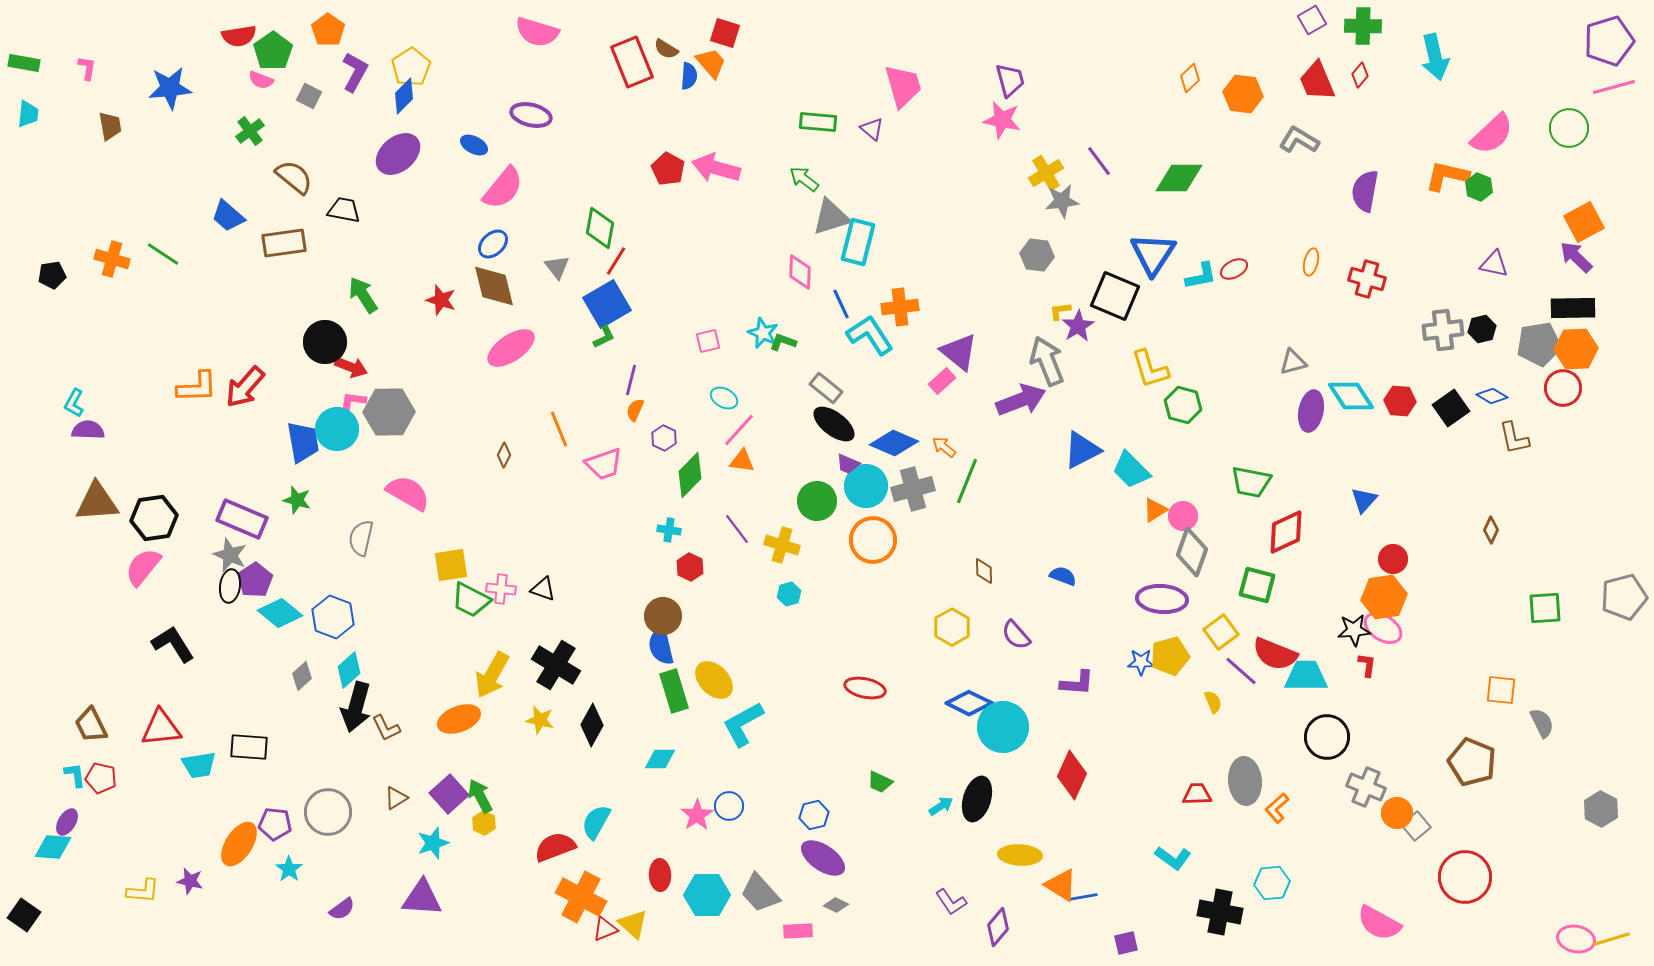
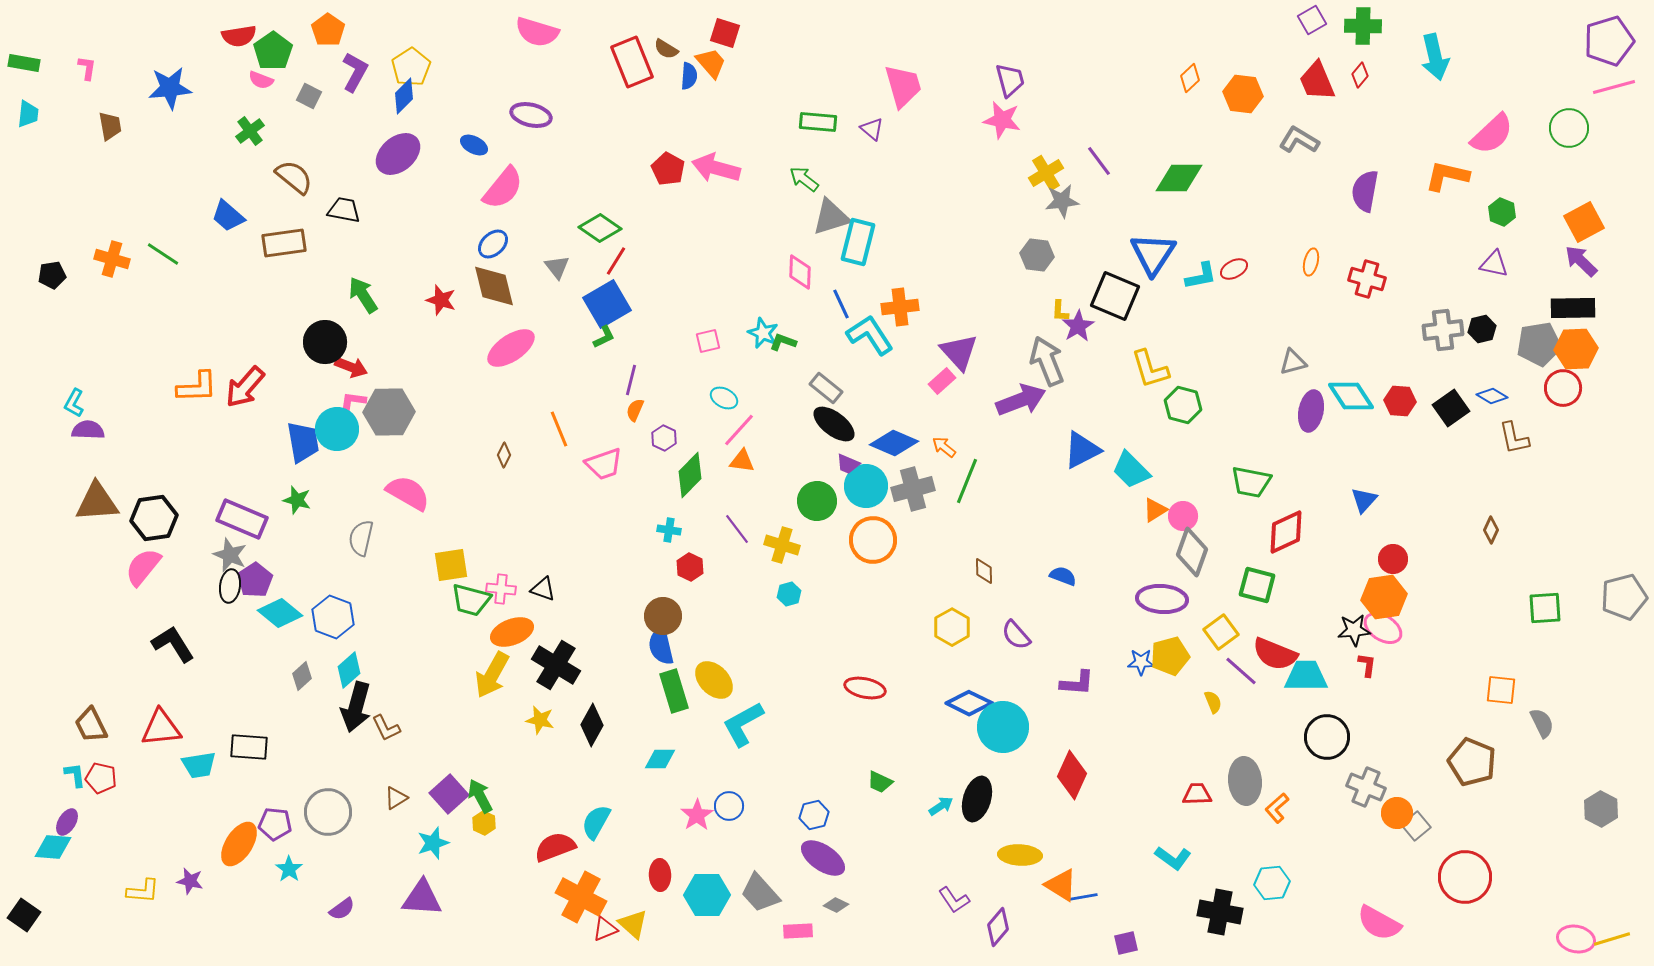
green hexagon at (1479, 187): moved 23 px right, 25 px down
green diamond at (600, 228): rotated 66 degrees counterclockwise
purple arrow at (1576, 257): moved 5 px right, 4 px down
yellow L-shape at (1060, 311): rotated 80 degrees counterclockwise
purple triangle at (959, 352): rotated 9 degrees clockwise
green trapezoid at (471, 600): rotated 12 degrees counterclockwise
orange ellipse at (459, 719): moved 53 px right, 87 px up
purple L-shape at (951, 902): moved 3 px right, 2 px up
